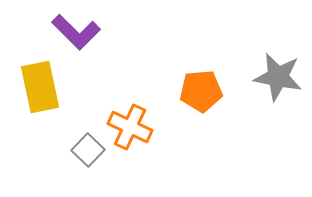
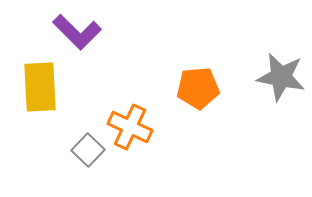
purple L-shape: moved 1 px right
gray star: moved 3 px right
yellow rectangle: rotated 9 degrees clockwise
orange pentagon: moved 3 px left, 3 px up
